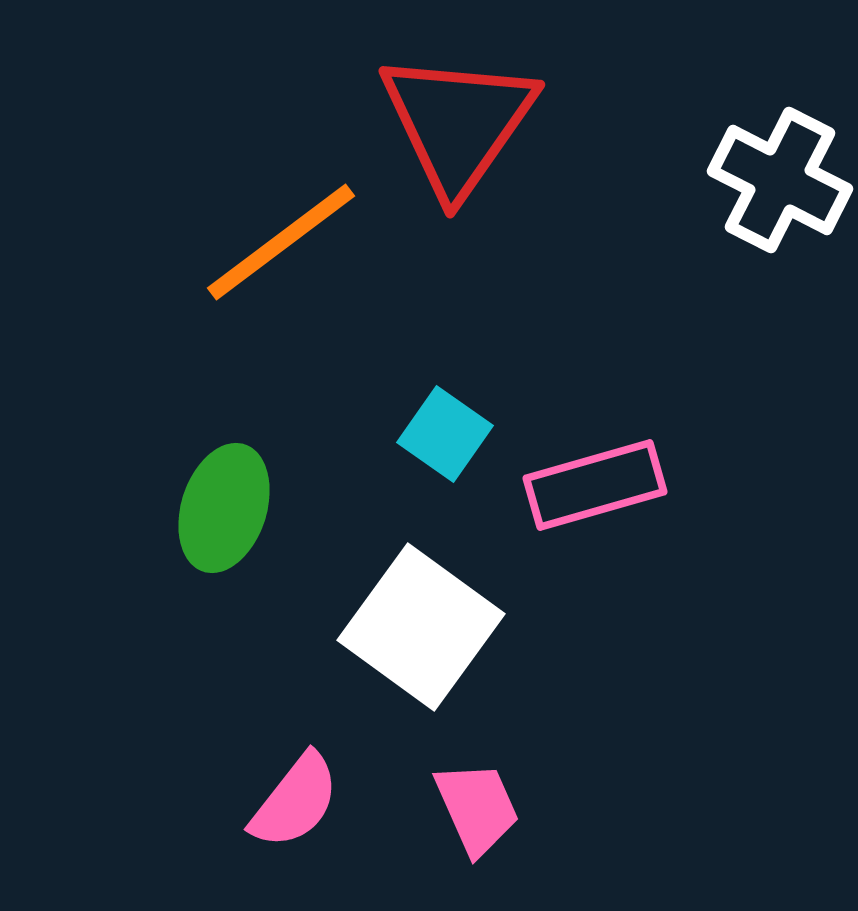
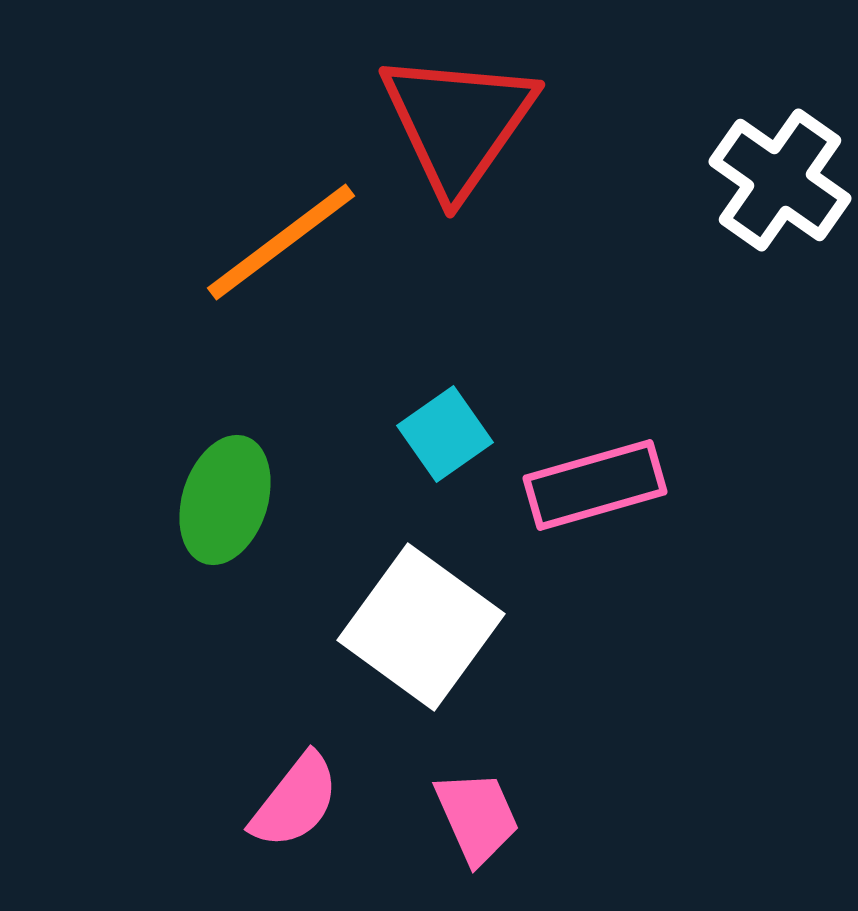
white cross: rotated 8 degrees clockwise
cyan square: rotated 20 degrees clockwise
green ellipse: moved 1 px right, 8 px up
pink trapezoid: moved 9 px down
